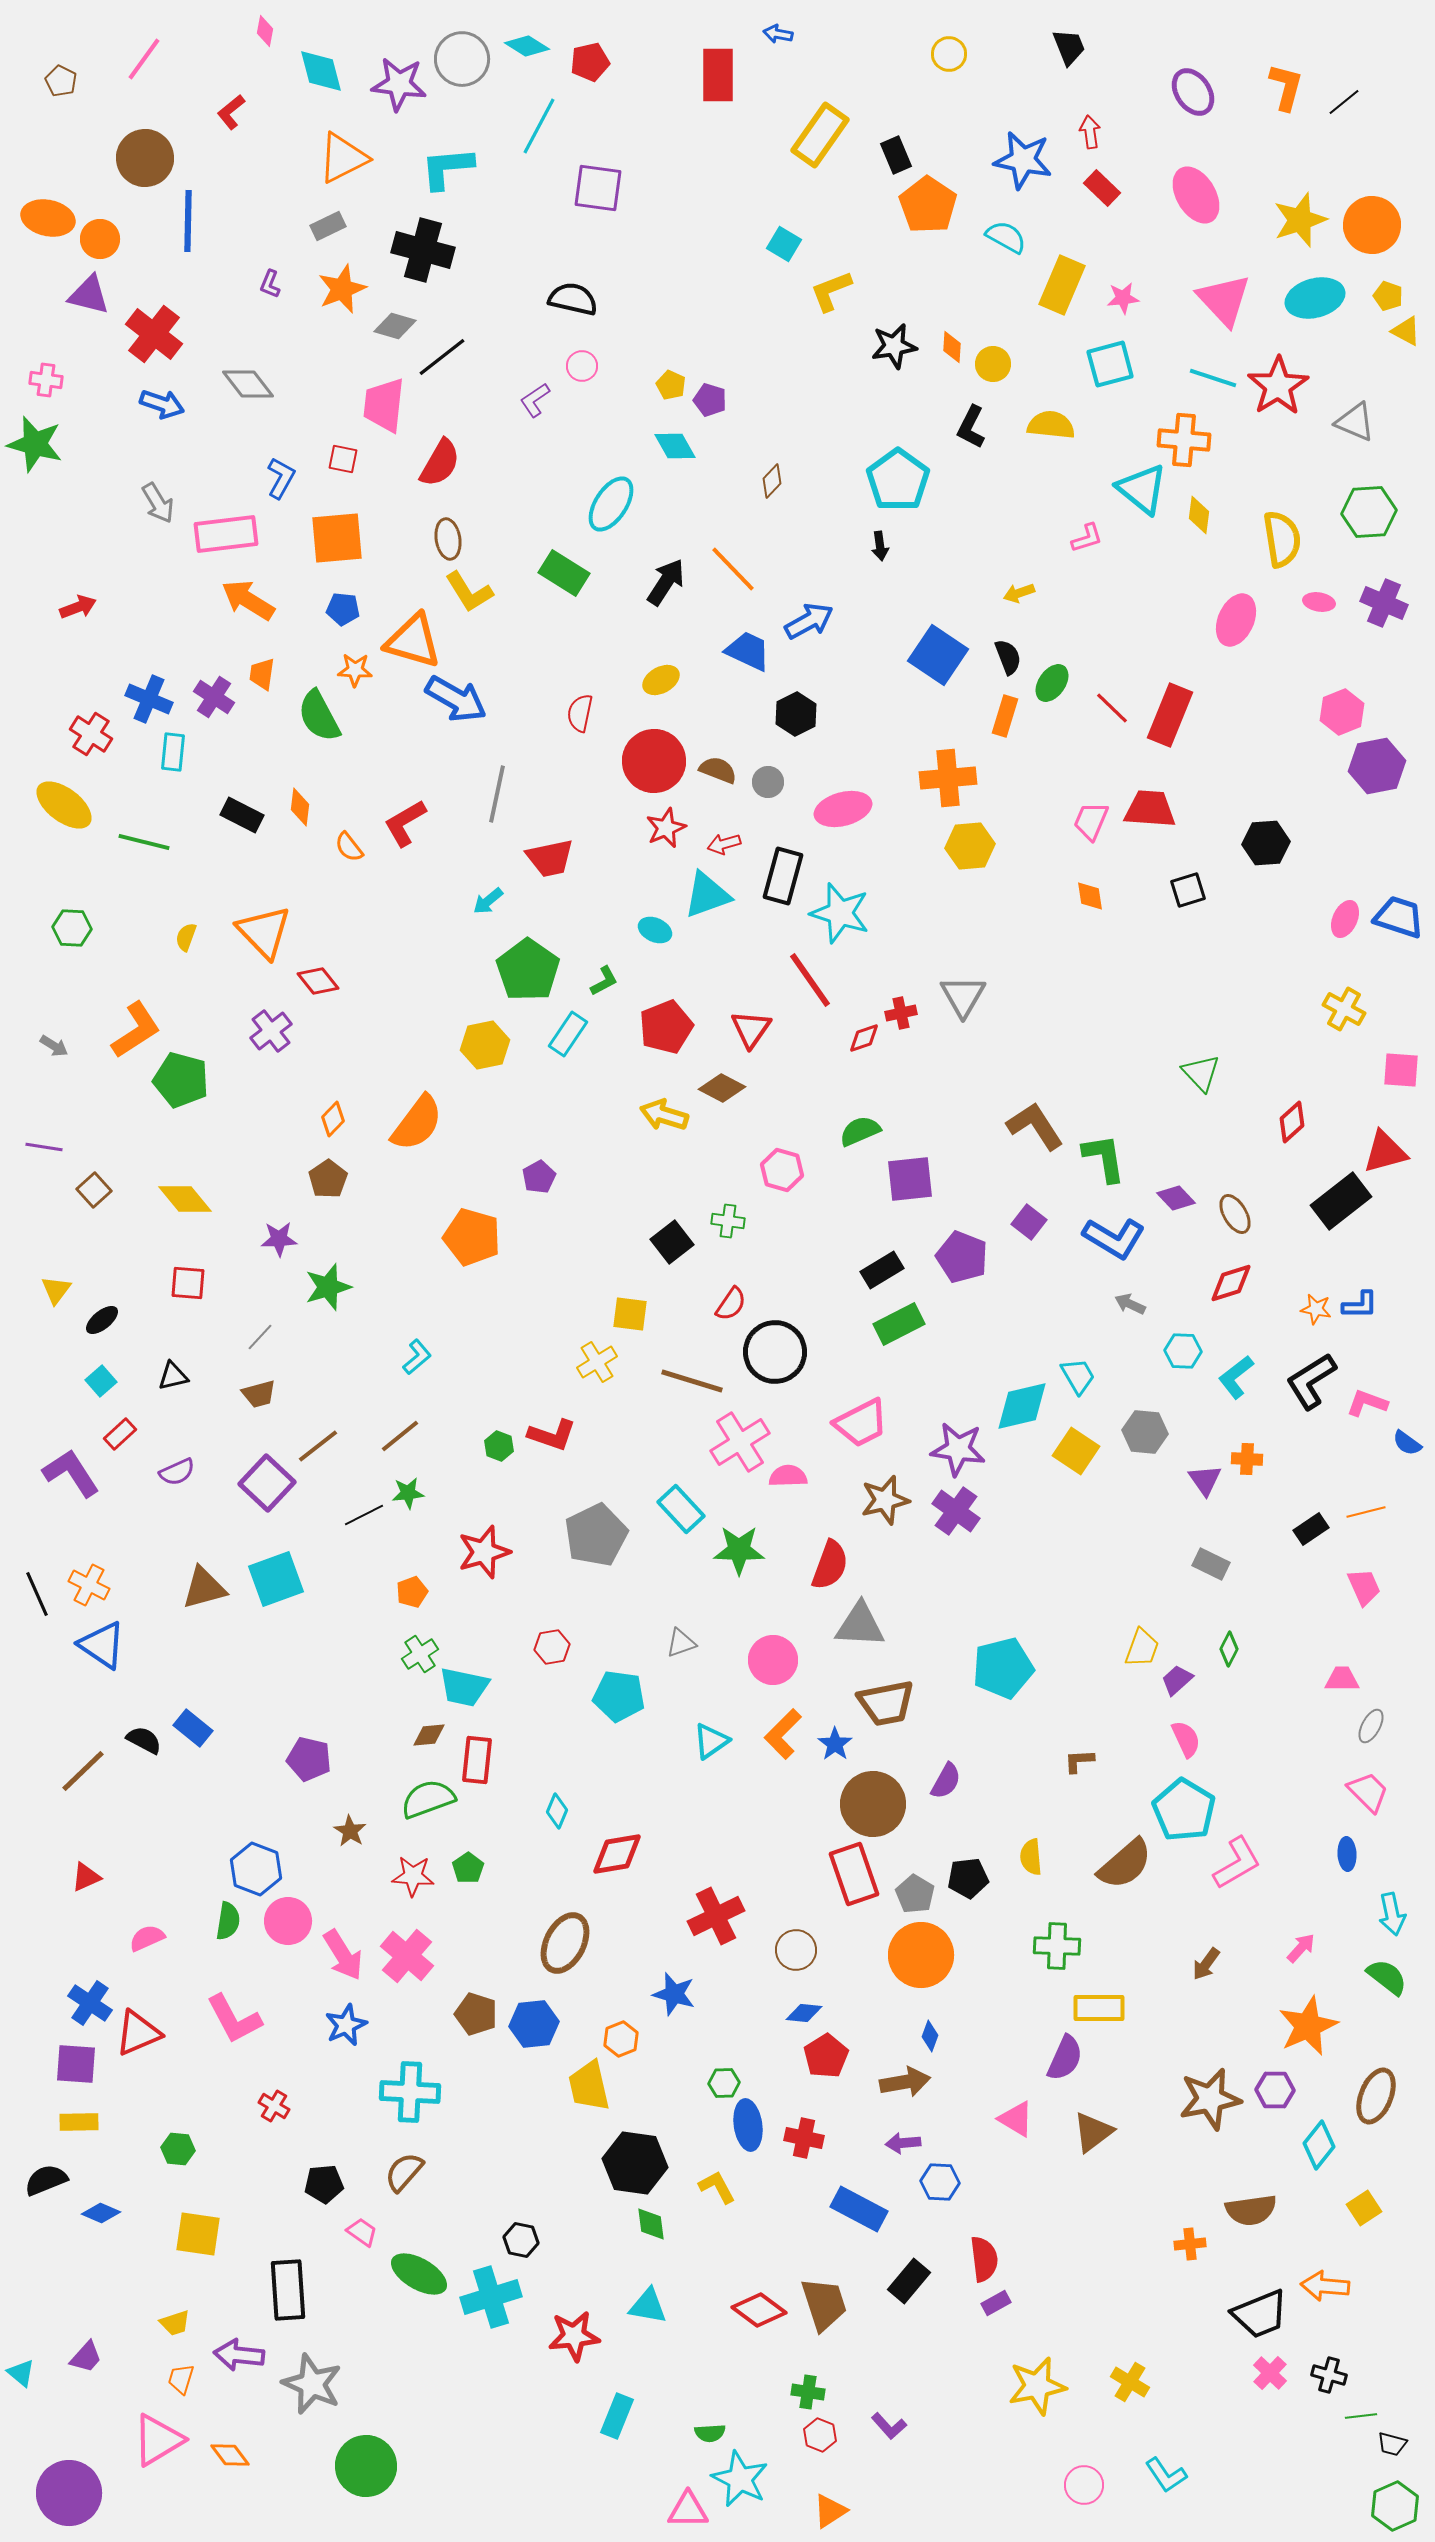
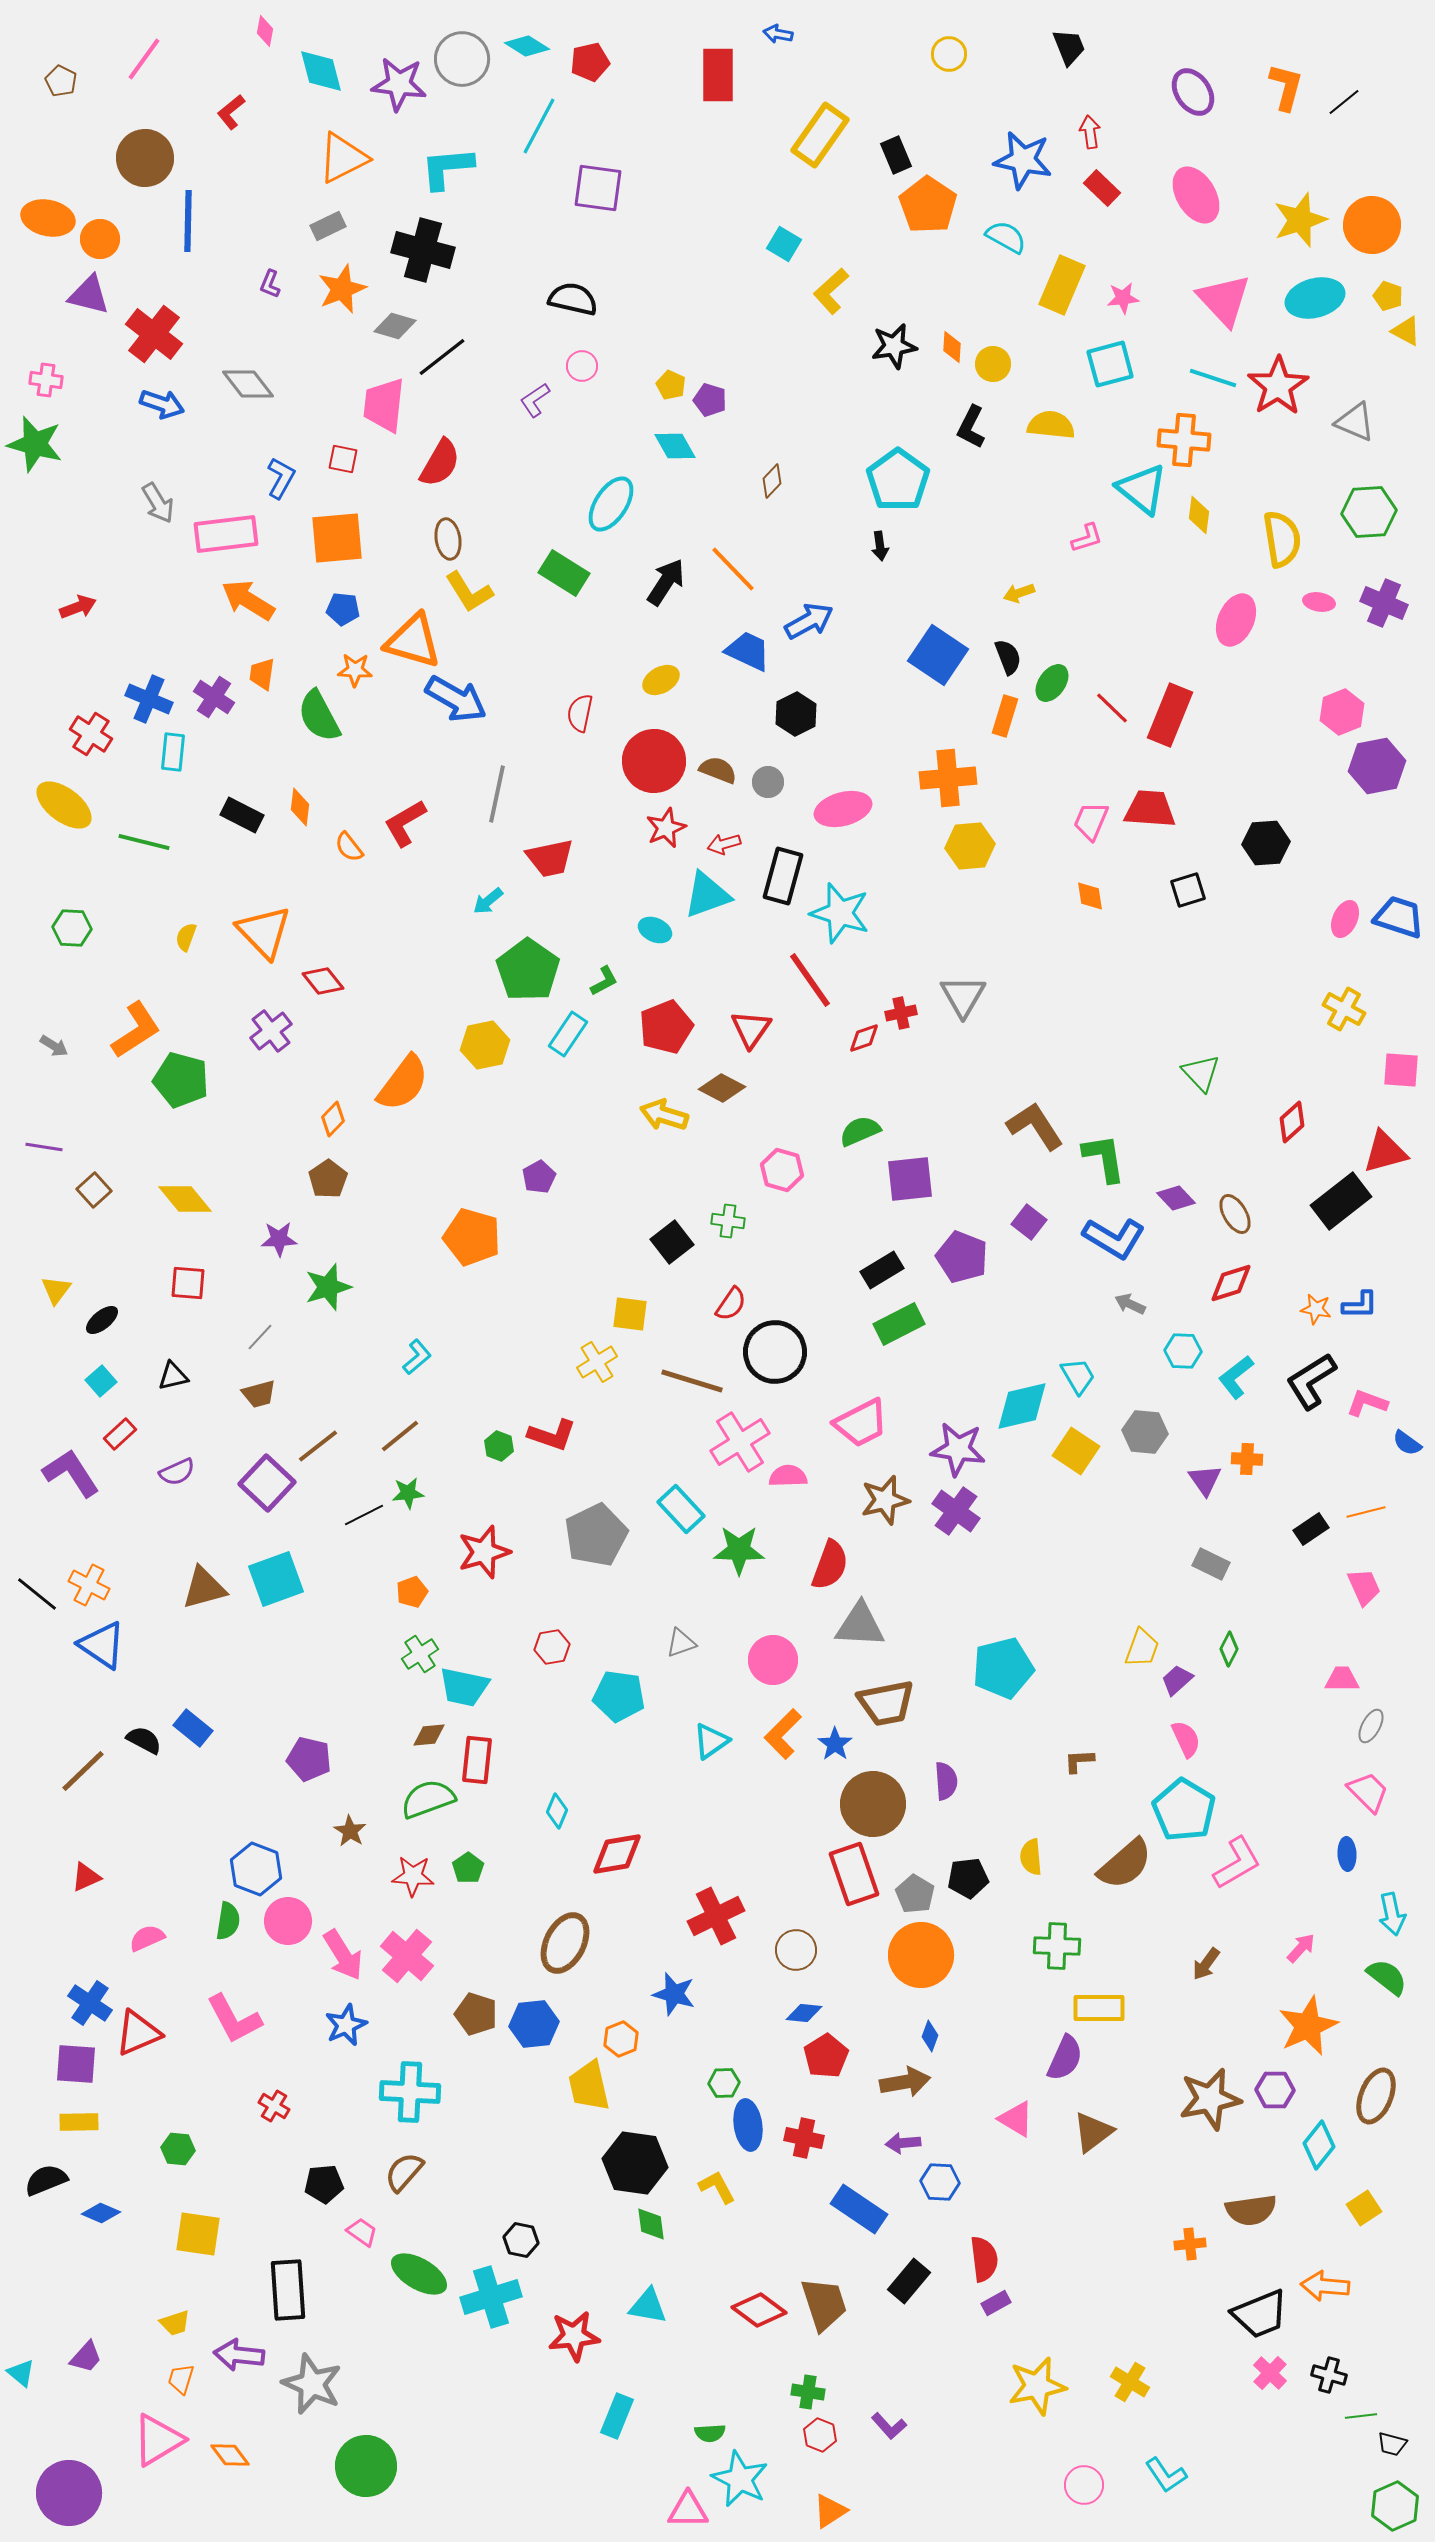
yellow L-shape at (831, 291): rotated 21 degrees counterclockwise
red diamond at (318, 981): moved 5 px right
orange semicircle at (417, 1123): moved 14 px left, 40 px up
black line at (37, 1594): rotated 27 degrees counterclockwise
purple semicircle at (946, 1781): rotated 33 degrees counterclockwise
blue rectangle at (859, 2209): rotated 6 degrees clockwise
